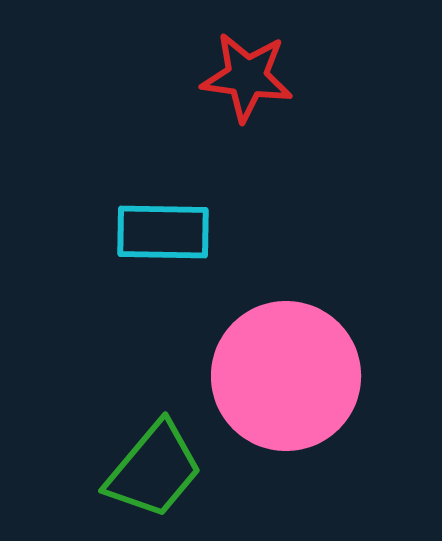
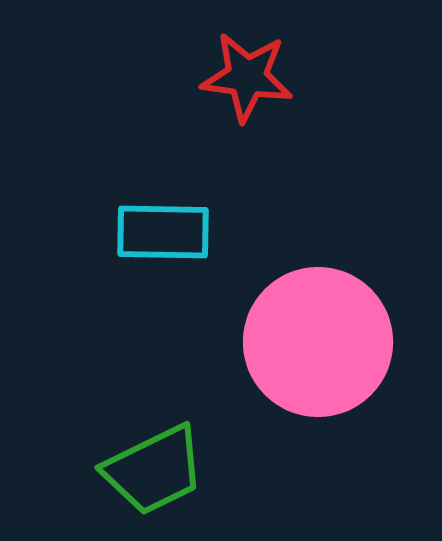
pink circle: moved 32 px right, 34 px up
green trapezoid: rotated 24 degrees clockwise
